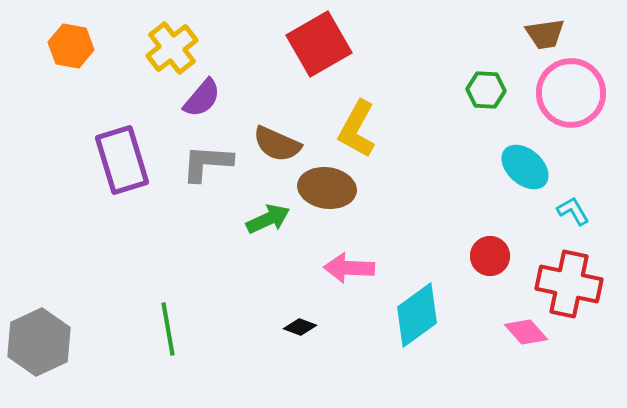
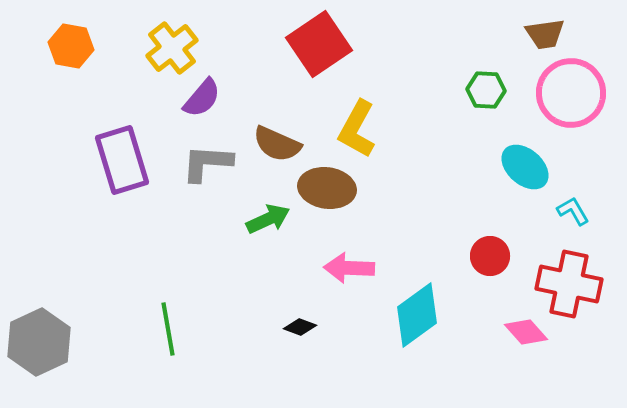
red square: rotated 4 degrees counterclockwise
